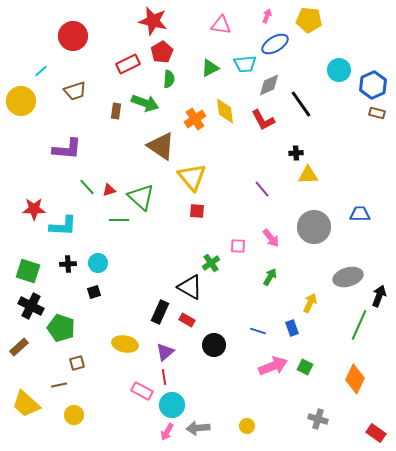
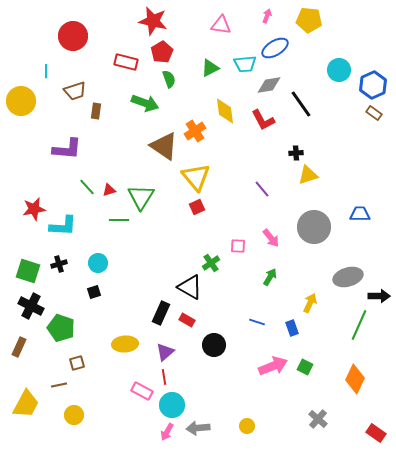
blue ellipse at (275, 44): moved 4 px down
red rectangle at (128, 64): moved 2 px left, 2 px up; rotated 40 degrees clockwise
cyan line at (41, 71): moved 5 px right; rotated 48 degrees counterclockwise
green semicircle at (169, 79): rotated 24 degrees counterclockwise
gray diamond at (269, 85): rotated 15 degrees clockwise
brown rectangle at (116, 111): moved 20 px left
brown rectangle at (377, 113): moved 3 px left; rotated 21 degrees clockwise
orange cross at (195, 119): moved 12 px down
brown triangle at (161, 146): moved 3 px right
yellow triangle at (308, 175): rotated 15 degrees counterclockwise
yellow triangle at (192, 177): moved 4 px right
green triangle at (141, 197): rotated 20 degrees clockwise
red star at (34, 209): rotated 10 degrees counterclockwise
red square at (197, 211): moved 4 px up; rotated 28 degrees counterclockwise
black cross at (68, 264): moved 9 px left; rotated 14 degrees counterclockwise
black arrow at (379, 296): rotated 70 degrees clockwise
black rectangle at (160, 312): moved 1 px right, 1 px down
blue line at (258, 331): moved 1 px left, 9 px up
yellow ellipse at (125, 344): rotated 15 degrees counterclockwise
brown rectangle at (19, 347): rotated 24 degrees counterclockwise
yellow trapezoid at (26, 404): rotated 104 degrees counterclockwise
gray cross at (318, 419): rotated 24 degrees clockwise
